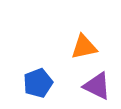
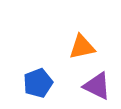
orange triangle: moved 2 px left
